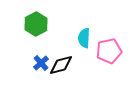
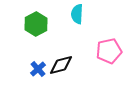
cyan semicircle: moved 7 px left, 24 px up
blue cross: moved 3 px left, 6 px down
